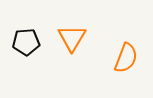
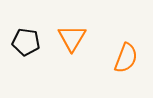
black pentagon: rotated 12 degrees clockwise
